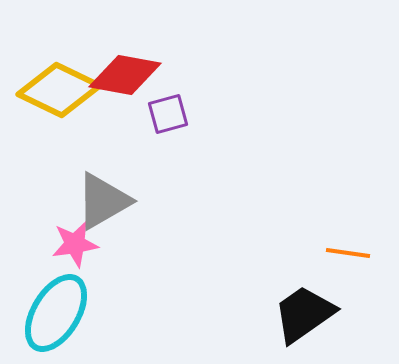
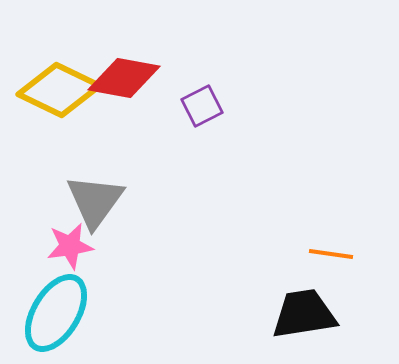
red diamond: moved 1 px left, 3 px down
purple square: moved 34 px right, 8 px up; rotated 12 degrees counterclockwise
gray triangle: moved 8 px left; rotated 24 degrees counterclockwise
pink star: moved 5 px left, 2 px down
orange line: moved 17 px left, 1 px down
black trapezoid: rotated 26 degrees clockwise
